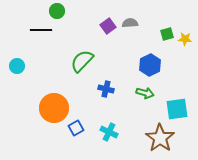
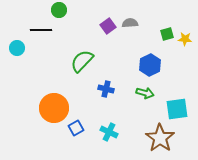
green circle: moved 2 px right, 1 px up
cyan circle: moved 18 px up
